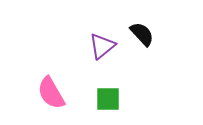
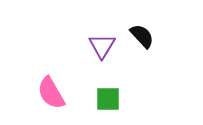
black semicircle: moved 2 px down
purple triangle: rotated 20 degrees counterclockwise
